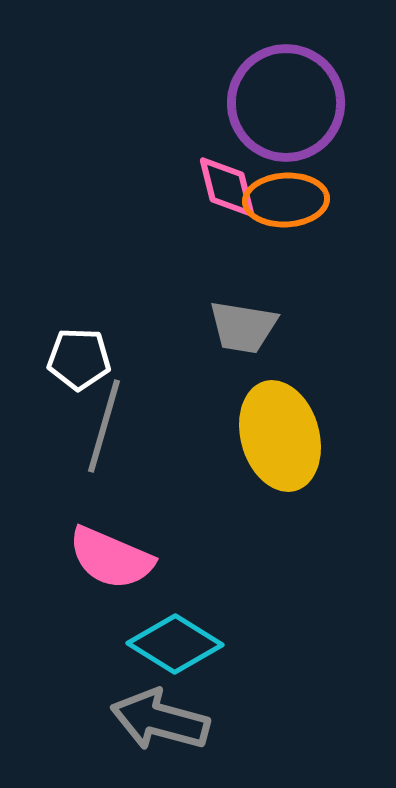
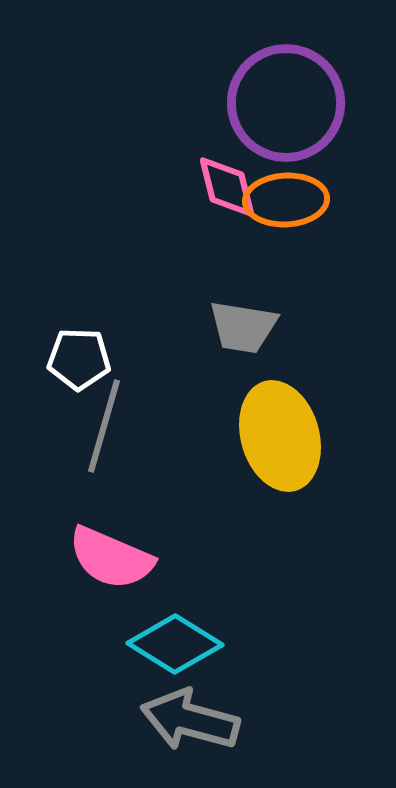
gray arrow: moved 30 px right
